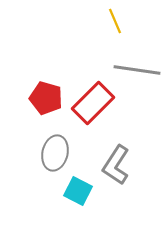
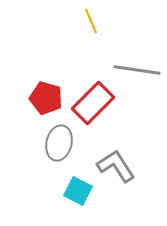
yellow line: moved 24 px left
gray ellipse: moved 4 px right, 10 px up
gray L-shape: moved 1 px down; rotated 114 degrees clockwise
